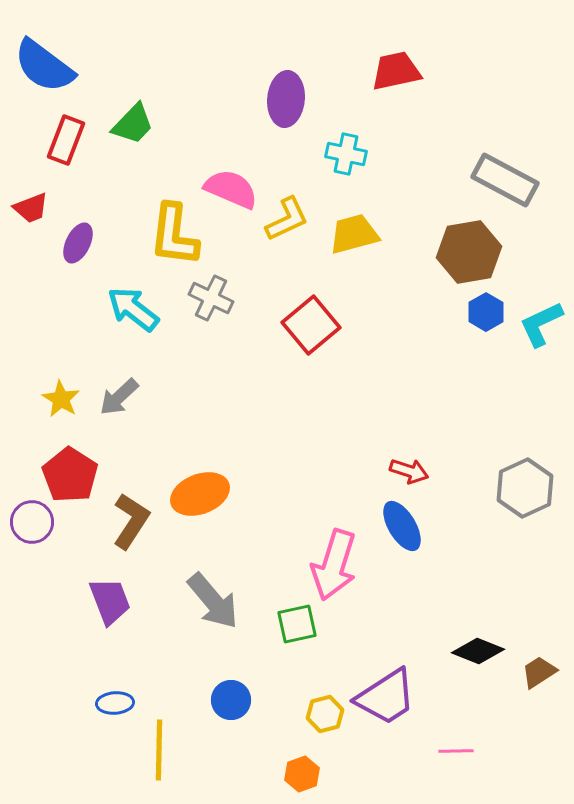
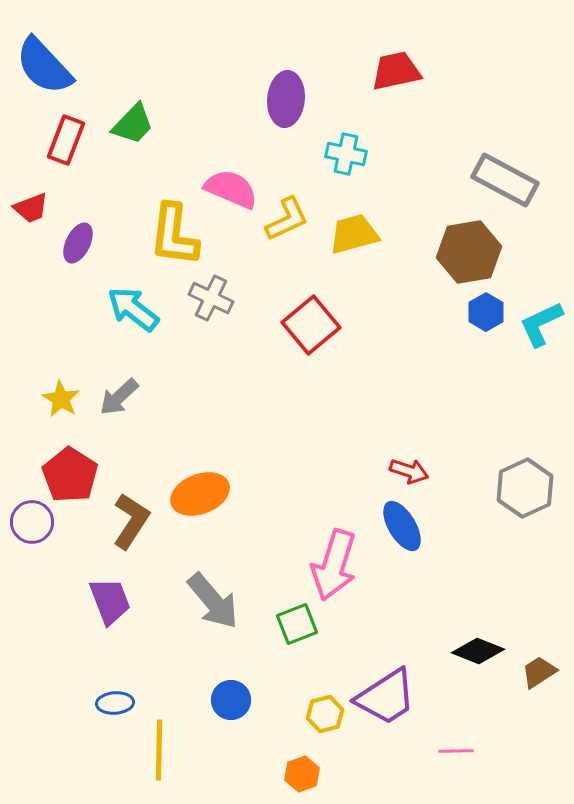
blue semicircle at (44, 66): rotated 10 degrees clockwise
green square at (297, 624): rotated 9 degrees counterclockwise
